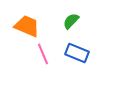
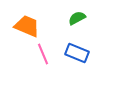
green semicircle: moved 6 px right, 3 px up; rotated 18 degrees clockwise
